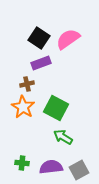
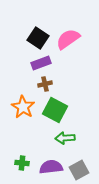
black square: moved 1 px left
brown cross: moved 18 px right
green square: moved 1 px left, 2 px down
green arrow: moved 2 px right, 1 px down; rotated 36 degrees counterclockwise
